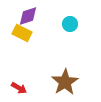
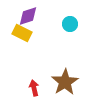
red arrow: moved 15 px right; rotated 133 degrees counterclockwise
